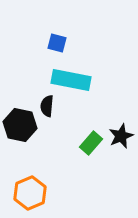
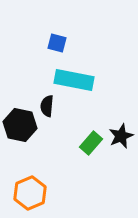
cyan rectangle: moved 3 px right
